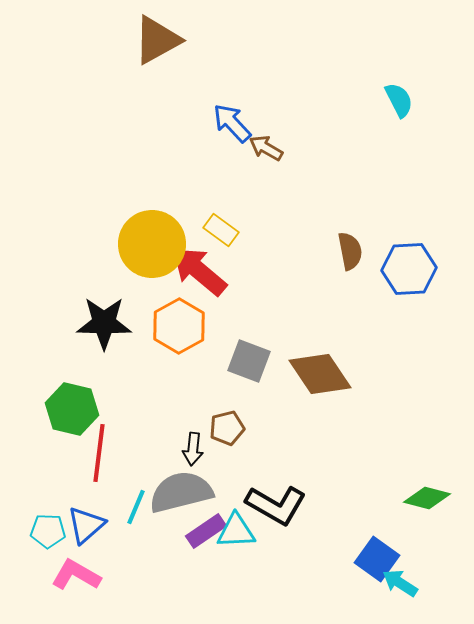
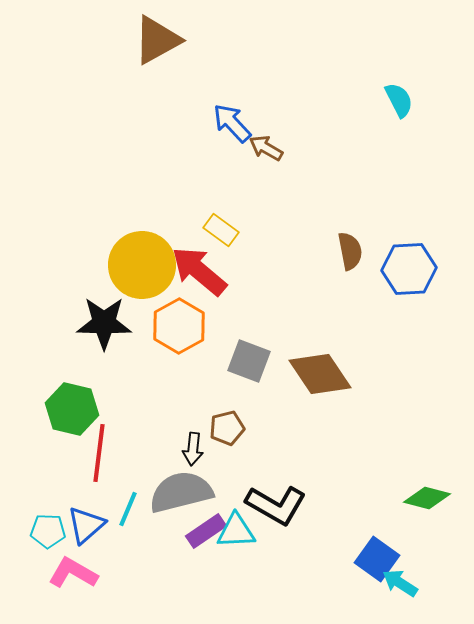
yellow circle: moved 10 px left, 21 px down
cyan line: moved 8 px left, 2 px down
pink L-shape: moved 3 px left, 2 px up
